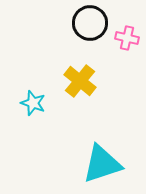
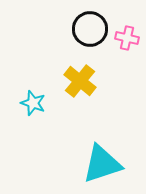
black circle: moved 6 px down
